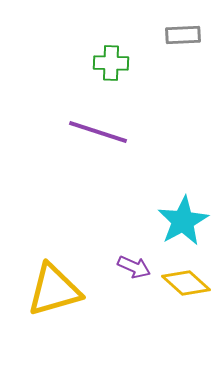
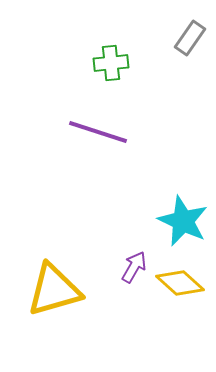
gray rectangle: moved 7 px right, 3 px down; rotated 52 degrees counterclockwise
green cross: rotated 8 degrees counterclockwise
cyan star: rotated 18 degrees counterclockwise
purple arrow: rotated 84 degrees counterclockwise
yellow diamond: moved 6 px left
